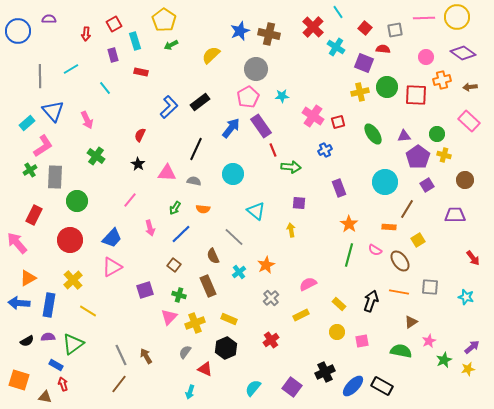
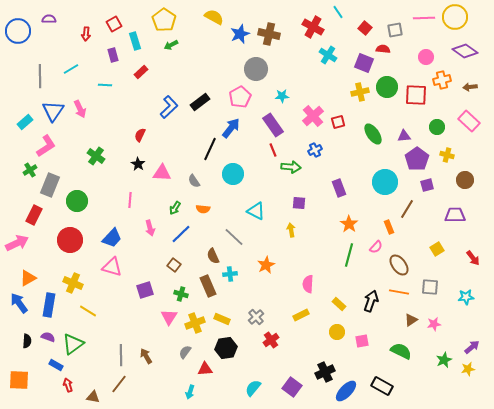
yellow circle at (457, 17): moved 2 px left
red cross at (313, 27): rotated 15 degrees counterclockwise
blue star at (240, 31): moved 3 px down
cyan cross at (336, 47): moved 8 px left, 8 px down
purple diamond at (463, 53): moved 2 px right, 2 px up
yellow semicircle at (211, 55): moved 3 px right, 38 px up; rotated 72 degrees clockwise
red rectangle at (141, 72): rotated 56 degrees counterclockwise
cyan line at (105, 88): moved 3 px up; rotated 48 degrees counterclockwise
pink pentagon at (248, 97): moved 8 px left
blue triangle at (53, 111): rotated 15 degrees clockwise
pink cross at (313, 116): rotated 15 degrees clockwise
pink arrow at (87, 120): moved 7 px left, 11 px up
cyan rectangle at (27, 123): moved 2 px left, 1 px up
purple rectangle at (261, 126): moved 12 px right, 1 px up
green circle at (437, 134): moved 7 px up
pink L-shape at (43, 146): moved 3 px right
black line at (196, 149): moved 14 px right
blue cross at (325, 150): moved 10 px left
yellow cross at (444, 155): moved 3 px right
purple pentagon at (418, 157): moved 1 px left, 2 px down
pink triangle at (167, 173): moved 5 px left
gray rectangle at (55, 177): moved 5 px left, 8 px down; rotated 20 degrees clockwise
gray semicircle at (194, 181): rotated 136 degrees counterclockwise
purple square at (427, 185): rotated 16 degrees clockwise
pink line at (130, 200): rotated 35 degrees counterclockwise
cyan triangle at (256, 211): rotated 12 degrees counterclockwise
orange rectangle at (389, 227): rotated 64 degrees clockwise
yellow square at (418, 240): moved 19 px right, 9 px down
pink arrow at (17, 243): rotated 105 degrees clockwise
pink semicircle at (375, 250): moved 1 px right, 3 px up; rotated 80 degrees counterclockwise
brown ellipse at (400, 261): moved 1 px left, 4 px down
pink triangle at (112, 267): rotated 45 degrees clockwise
cyan cross at (239, 272): moved 9 px left, 2 px down; rotated 32 degrees clockwise
yellow cross at (73, 280): moved 3 px down; rotated 24 degrees counterclockwise
pink semicircle at (308, 284): rotated 60 degrees counterclockwise
green cross at (179, 295): moved 2 px right, 1 px up
cyan star at (466, 297): rotated 21 degrees counterclockwise
gray cross at (271, 298): moved 15 px left, 19 px down
blue arrow at (19, 303): rotated 50 degrees clockwise
pink triangle at (169, 317): rotated 12 degrees counterclockwise
yellow rectangle at (229, 319): moved 7 px left
brown triangle at (411, 322): moved 2 px up
purple semicircle at (48, 337): rotated 24 degrees clockwise
black semicircle at (27, 341): rotated 56 degrees counterclockwise
pink star at (429, 341): moved 5 px right, 17 px up; rotated 16 degrees clockwise
black hexagon at (226, 348): rotated 15 degrees clockwise
green semicircle at (401, 351): rotated 15 degrees clockwise
gray line at (121, 355): rotated 25 degrees clockwise
red triangle at (205, 369): rotated 28 degrees counterclockwise
orange square at (19, 380): rotated 15 degrees counterclockwise
red arrow at (63, 384): moved 5 px right, 1 px down
blue ellipse at (353, 386): moved 7 px left, 5 px down
brown triangle at (45, 397): moved 48 px right
